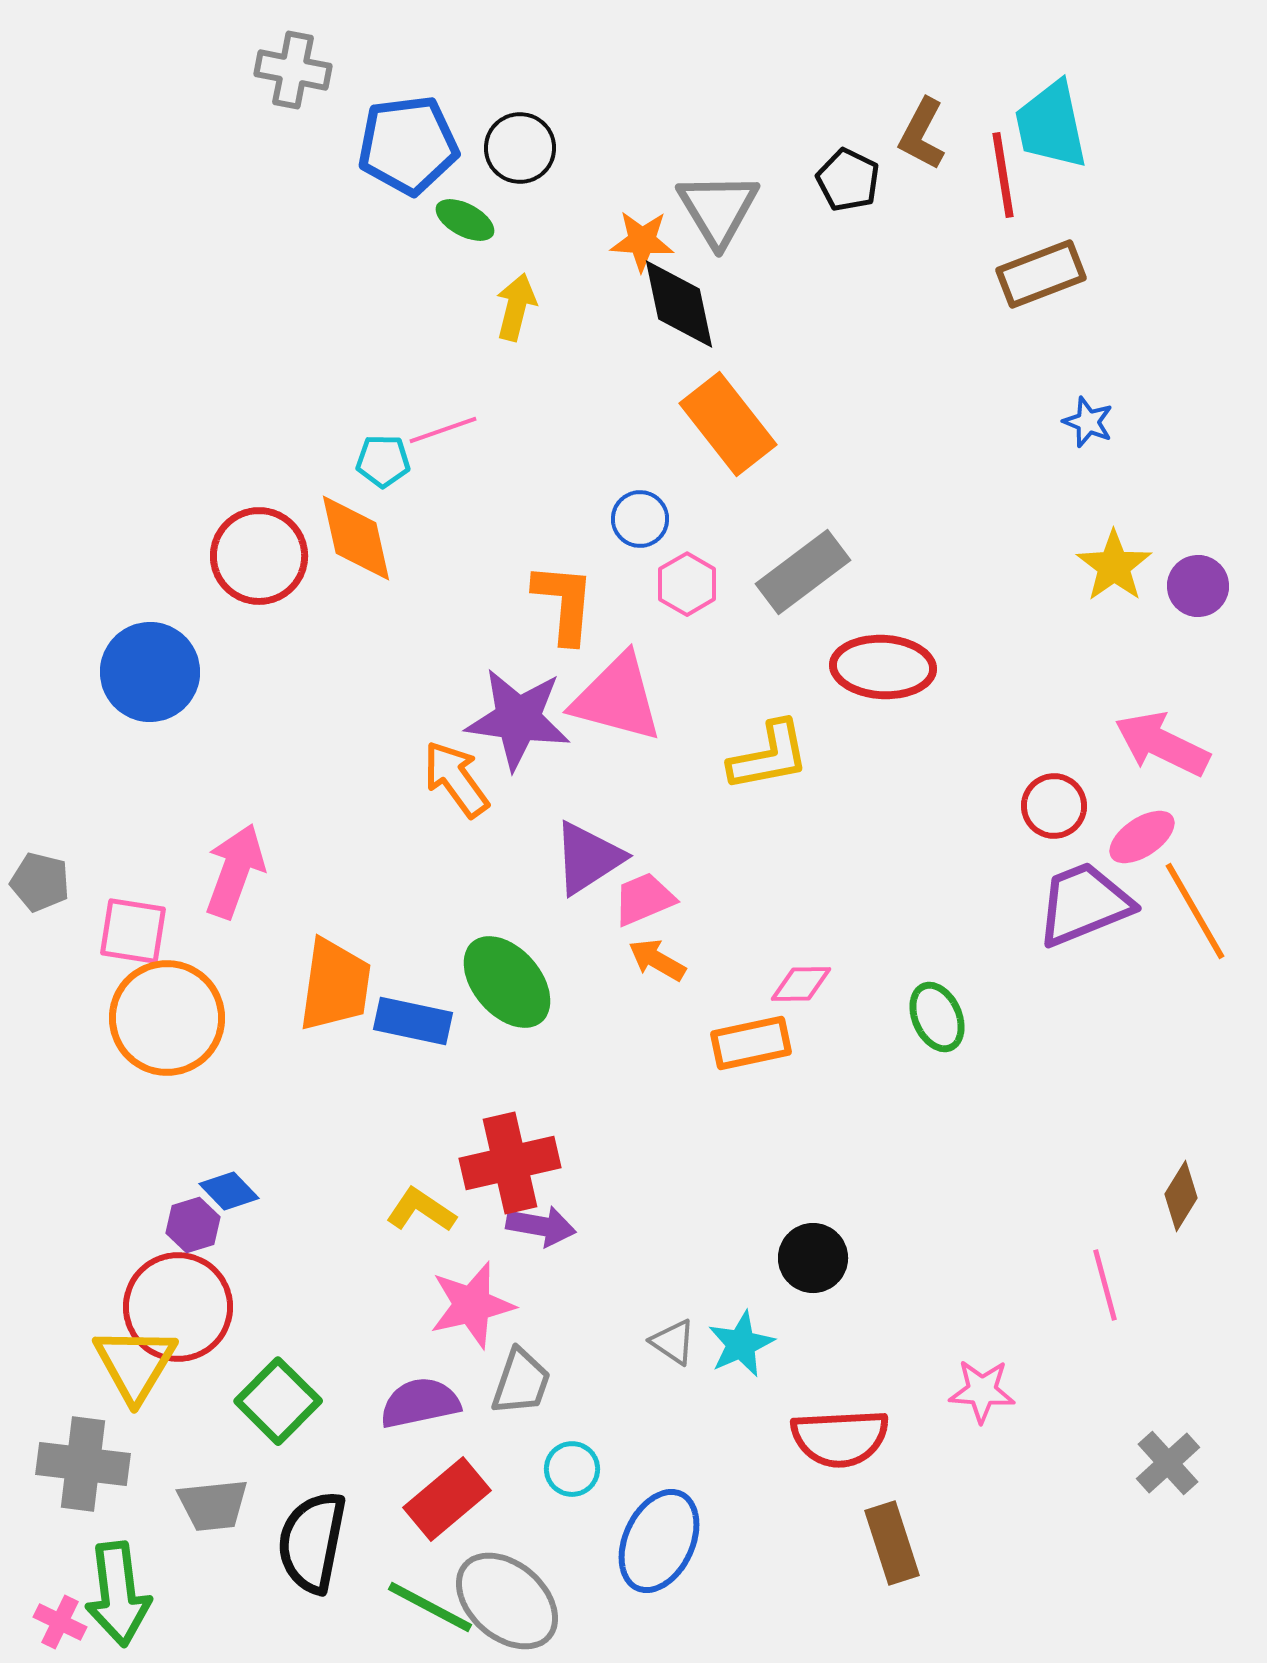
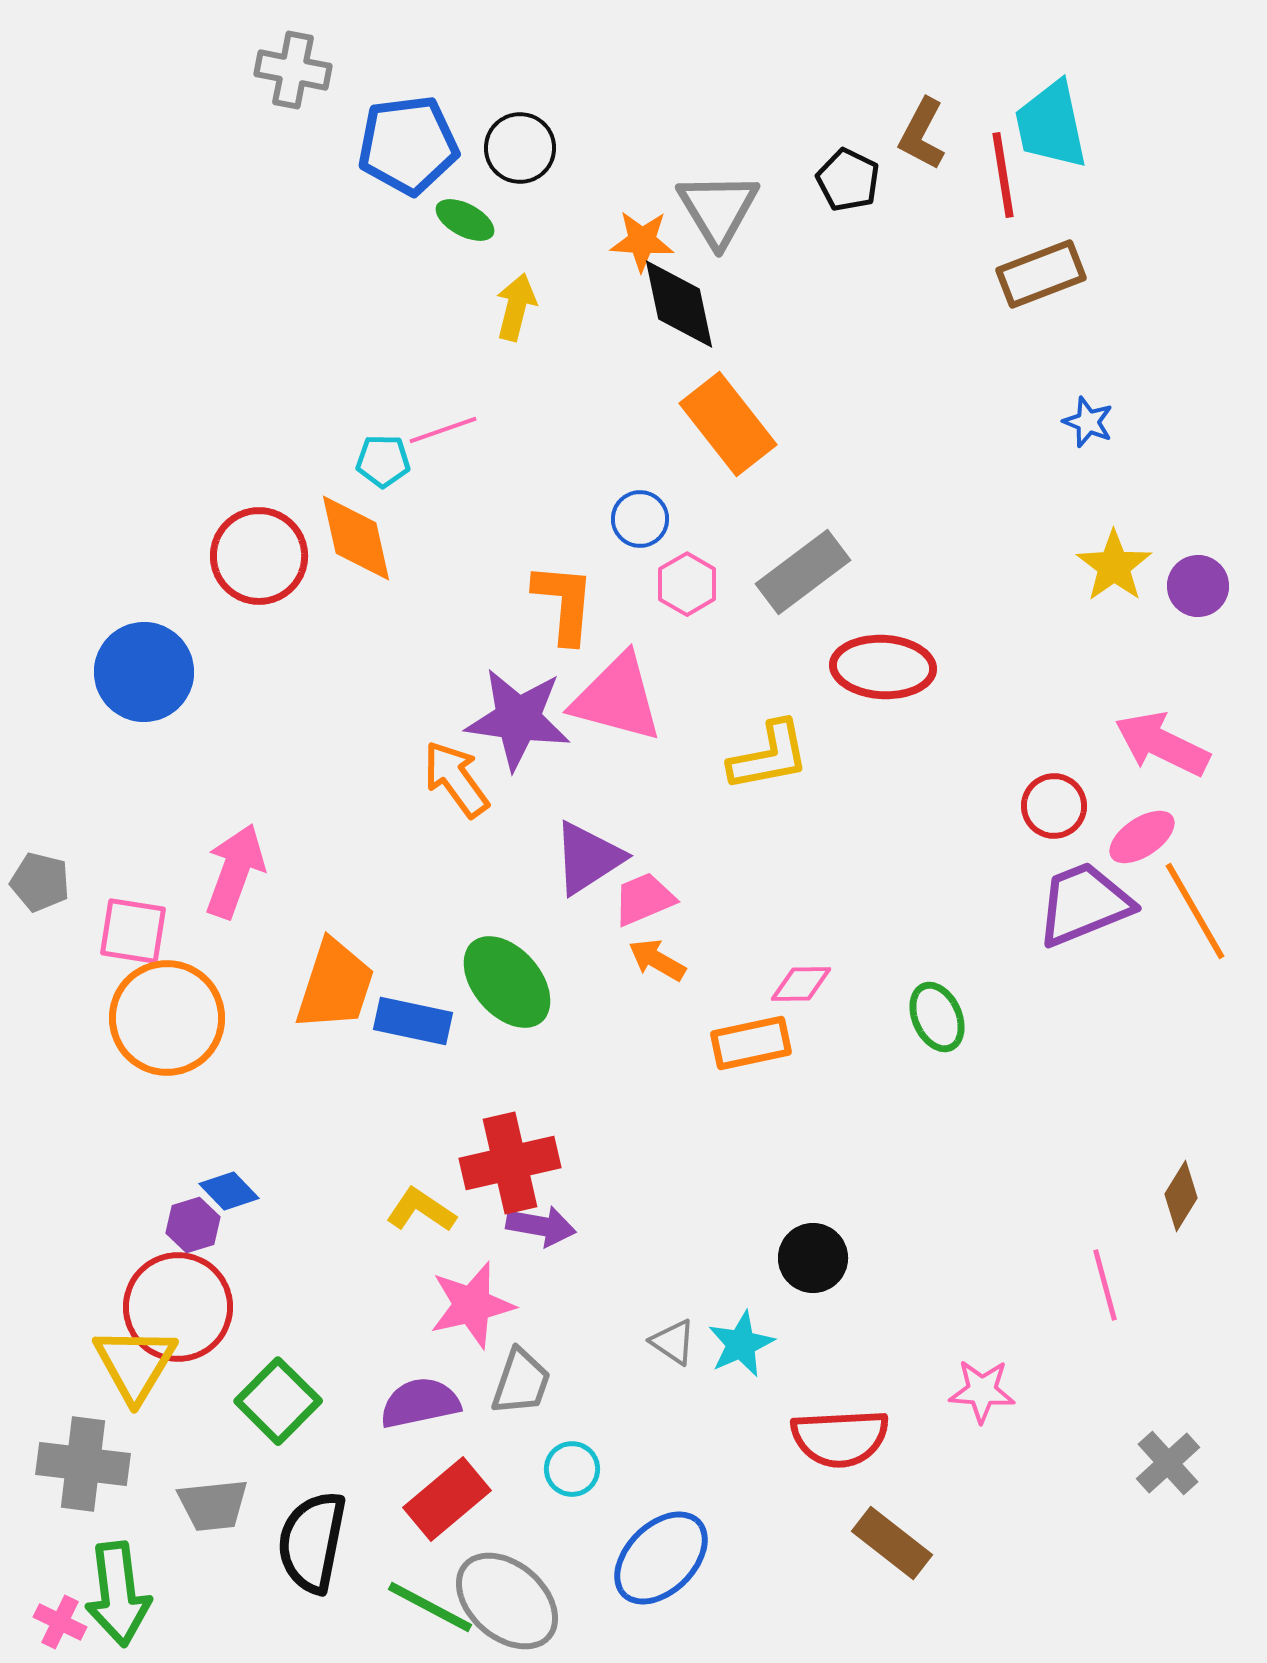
blue circle at (150, 672): moved 6 px left
orange trapezoid at (335, 985): rotated 10 degrees clockwise
blue ellipse at (659, 1541): moved 2 px right, 17 px down; rotated 20 degrees clockwise
brown rectangle at (892, 1543): rotated 34 degrees counterclockwise
